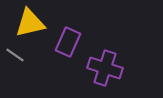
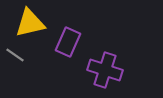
purple cross: moved 2 px down
